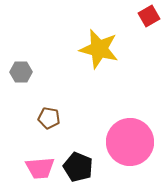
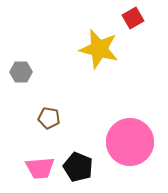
red square: moved 16 px left, 2 px down
